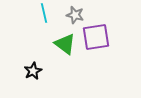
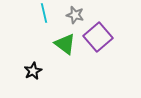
purple square: moved 2 px right; rotated 32 degrees counterclockwise
